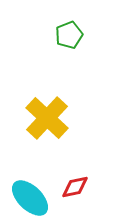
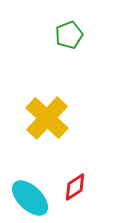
red diamond: rotated 20 degrees counterclockwise
